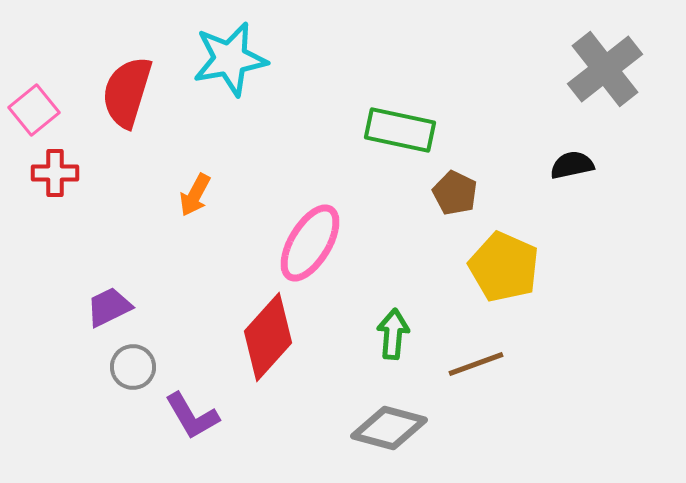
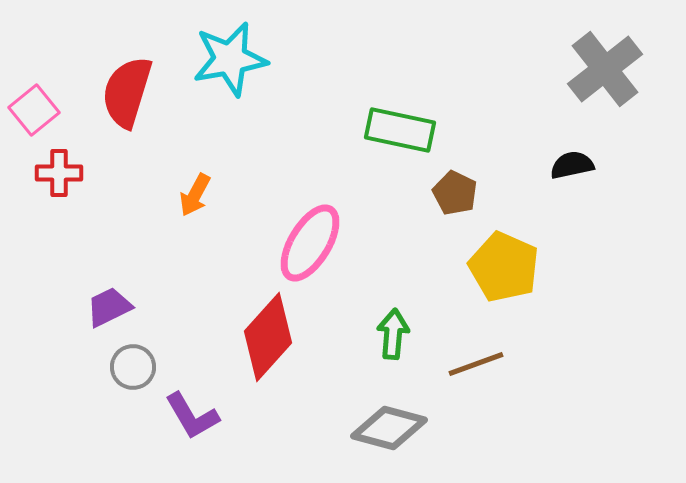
red cross: moved 4 px right
